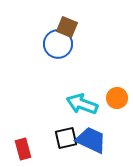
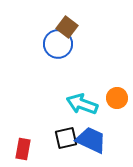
brown square: rotated 15 degrees clockwise
red rectangle: rotated 25 degrees clockwise
